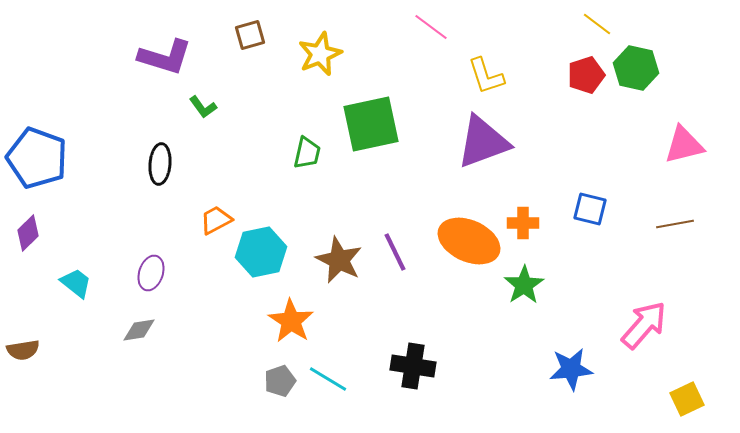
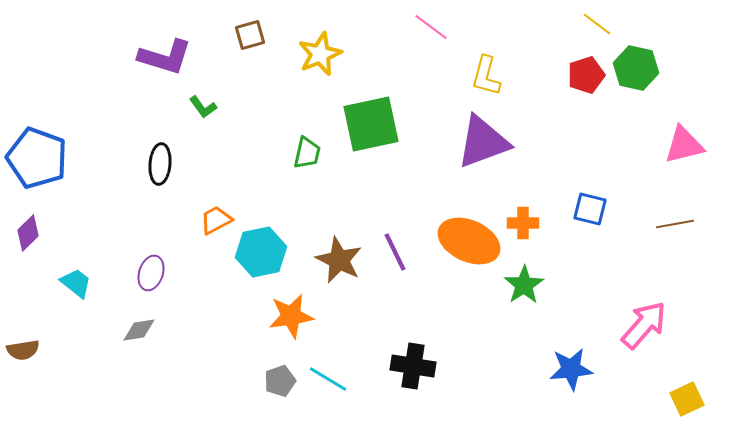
yellow L-shape: rotated 33 degrees clockwise
orange star: moved 5 px up; rotated 30 degrees clockwise
